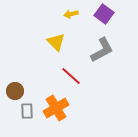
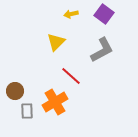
yellow triangle: rotated 30 degrees clockwise
orange cross: moved 1 px left, 6 px up
